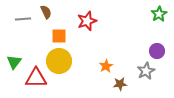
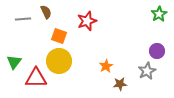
orange square: rotated 21 degrees clockwise
gray star: moved 1 px right
